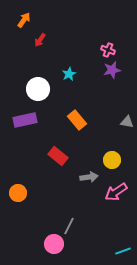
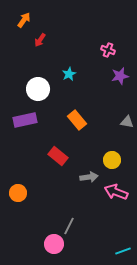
purple star: moved 8 px right, 6 px down
pink arrow: rotated 55 degrees clockwise
